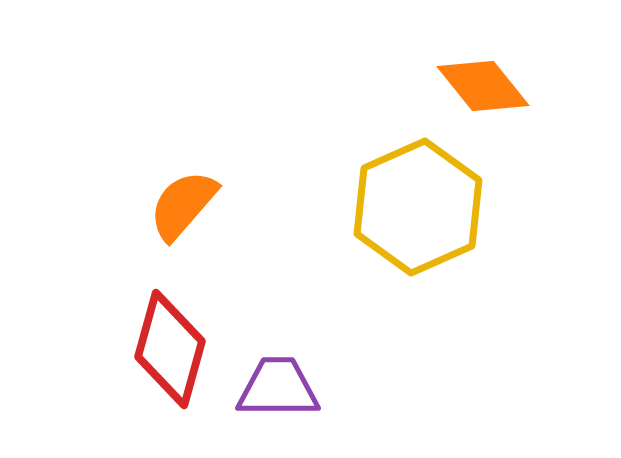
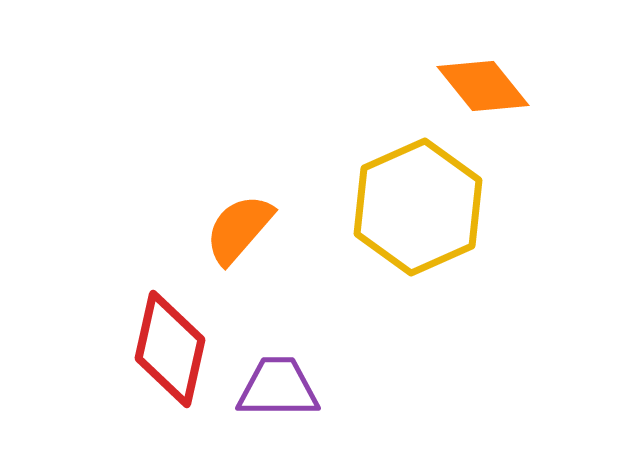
orange semicircle: moved 56 px right, 24 px down
red diamond: rotated 3 degrees counterclockwise
